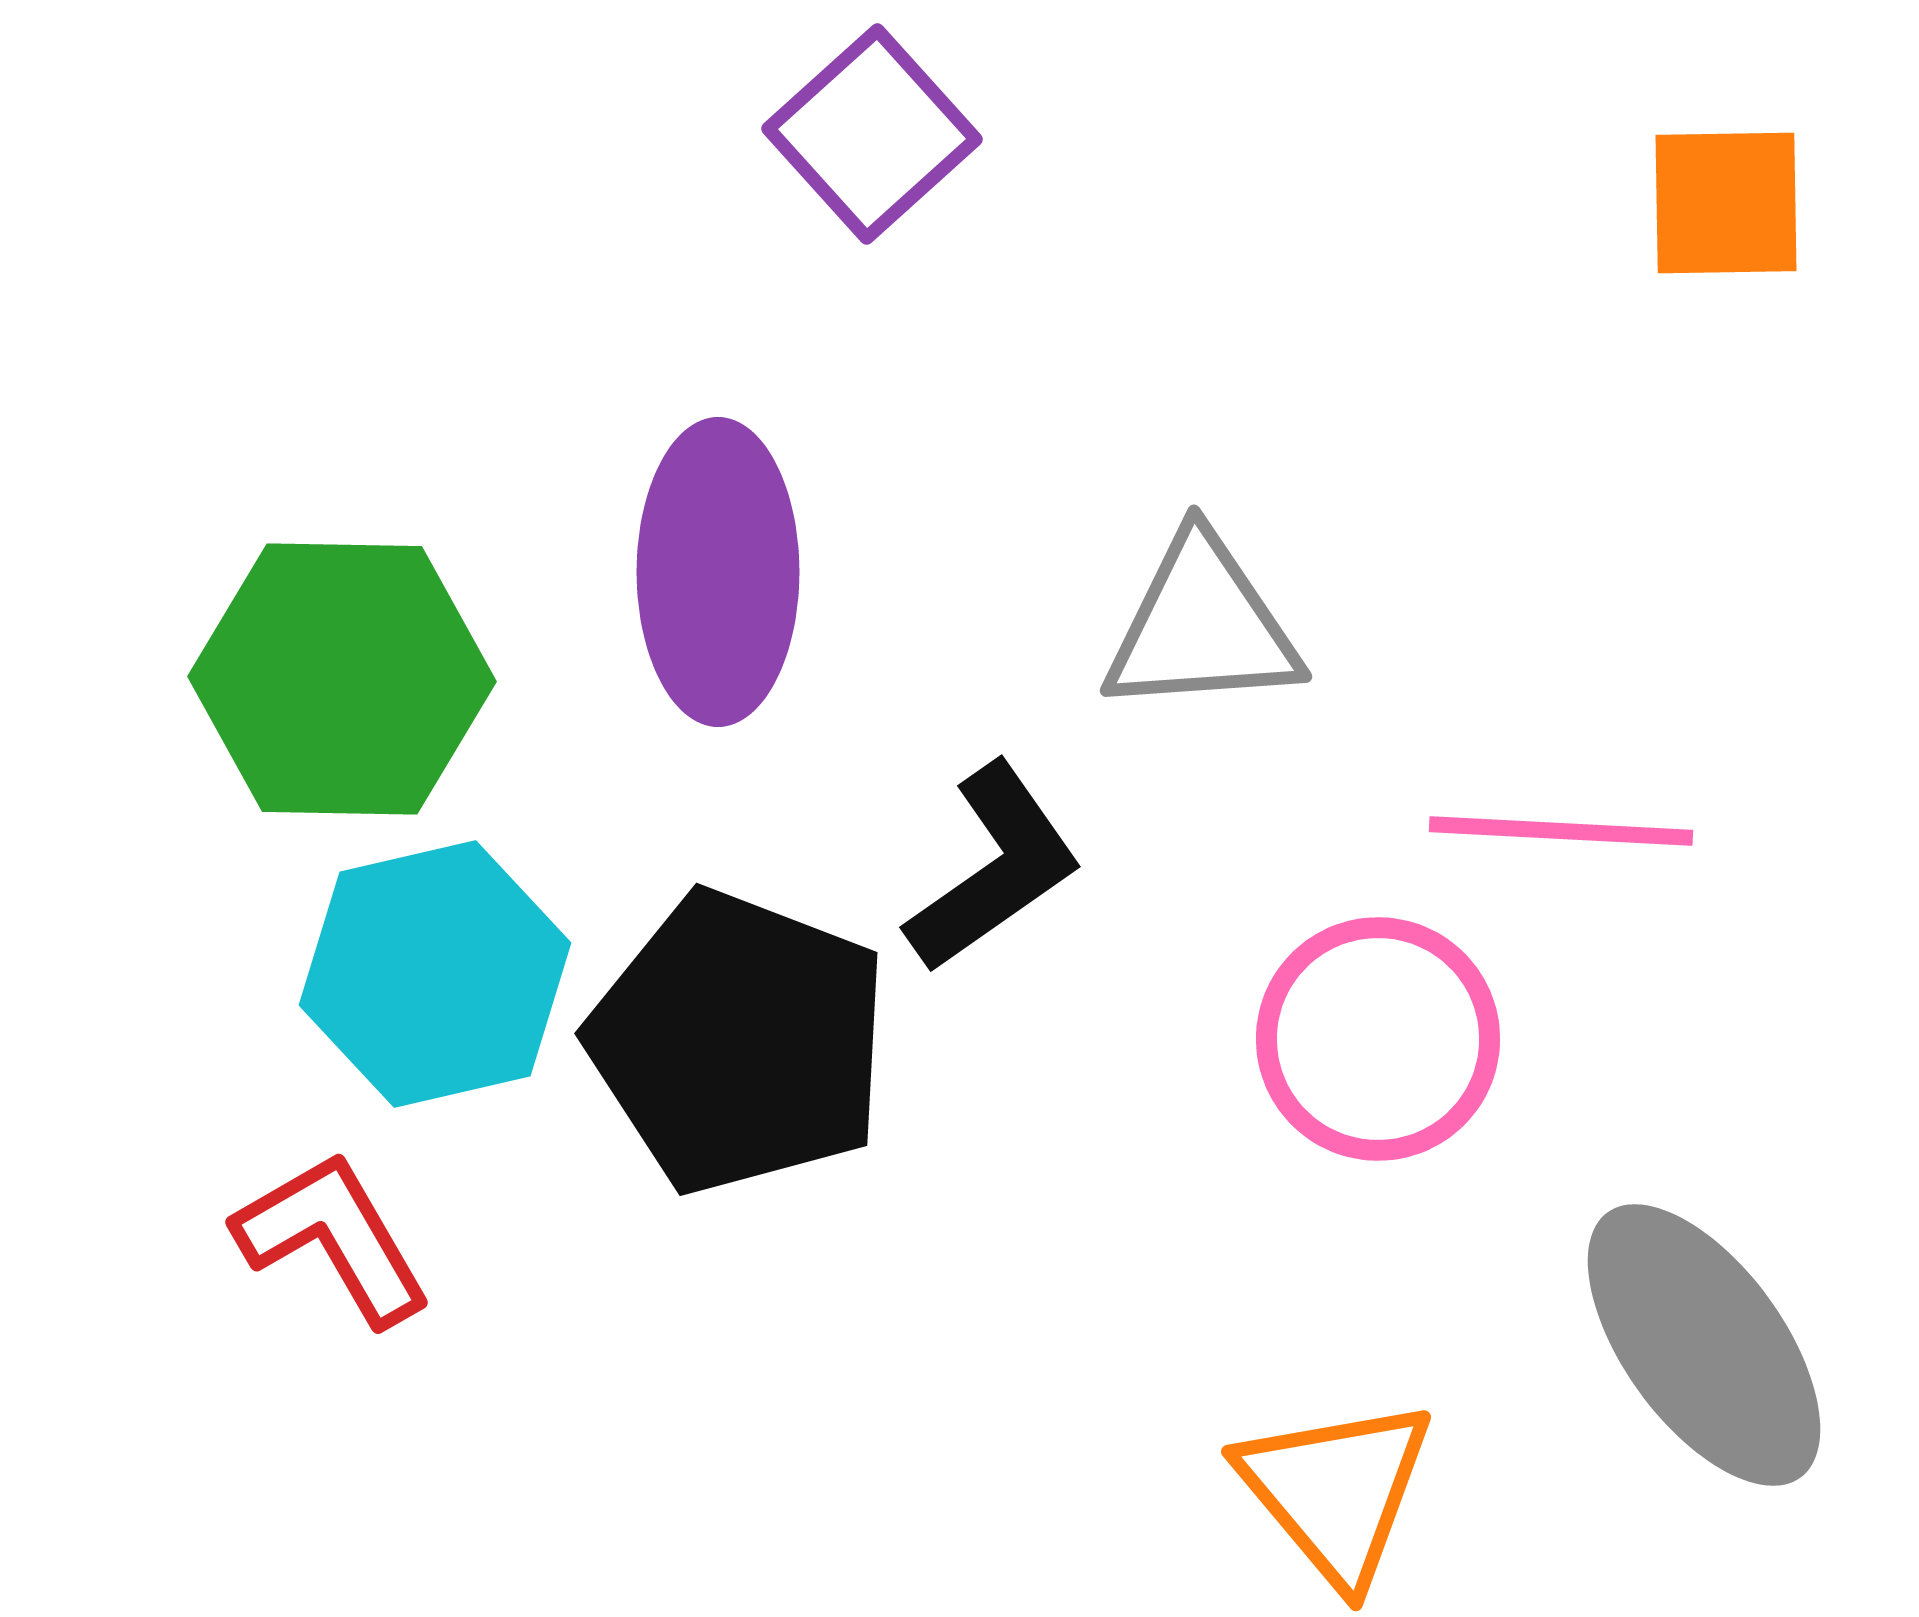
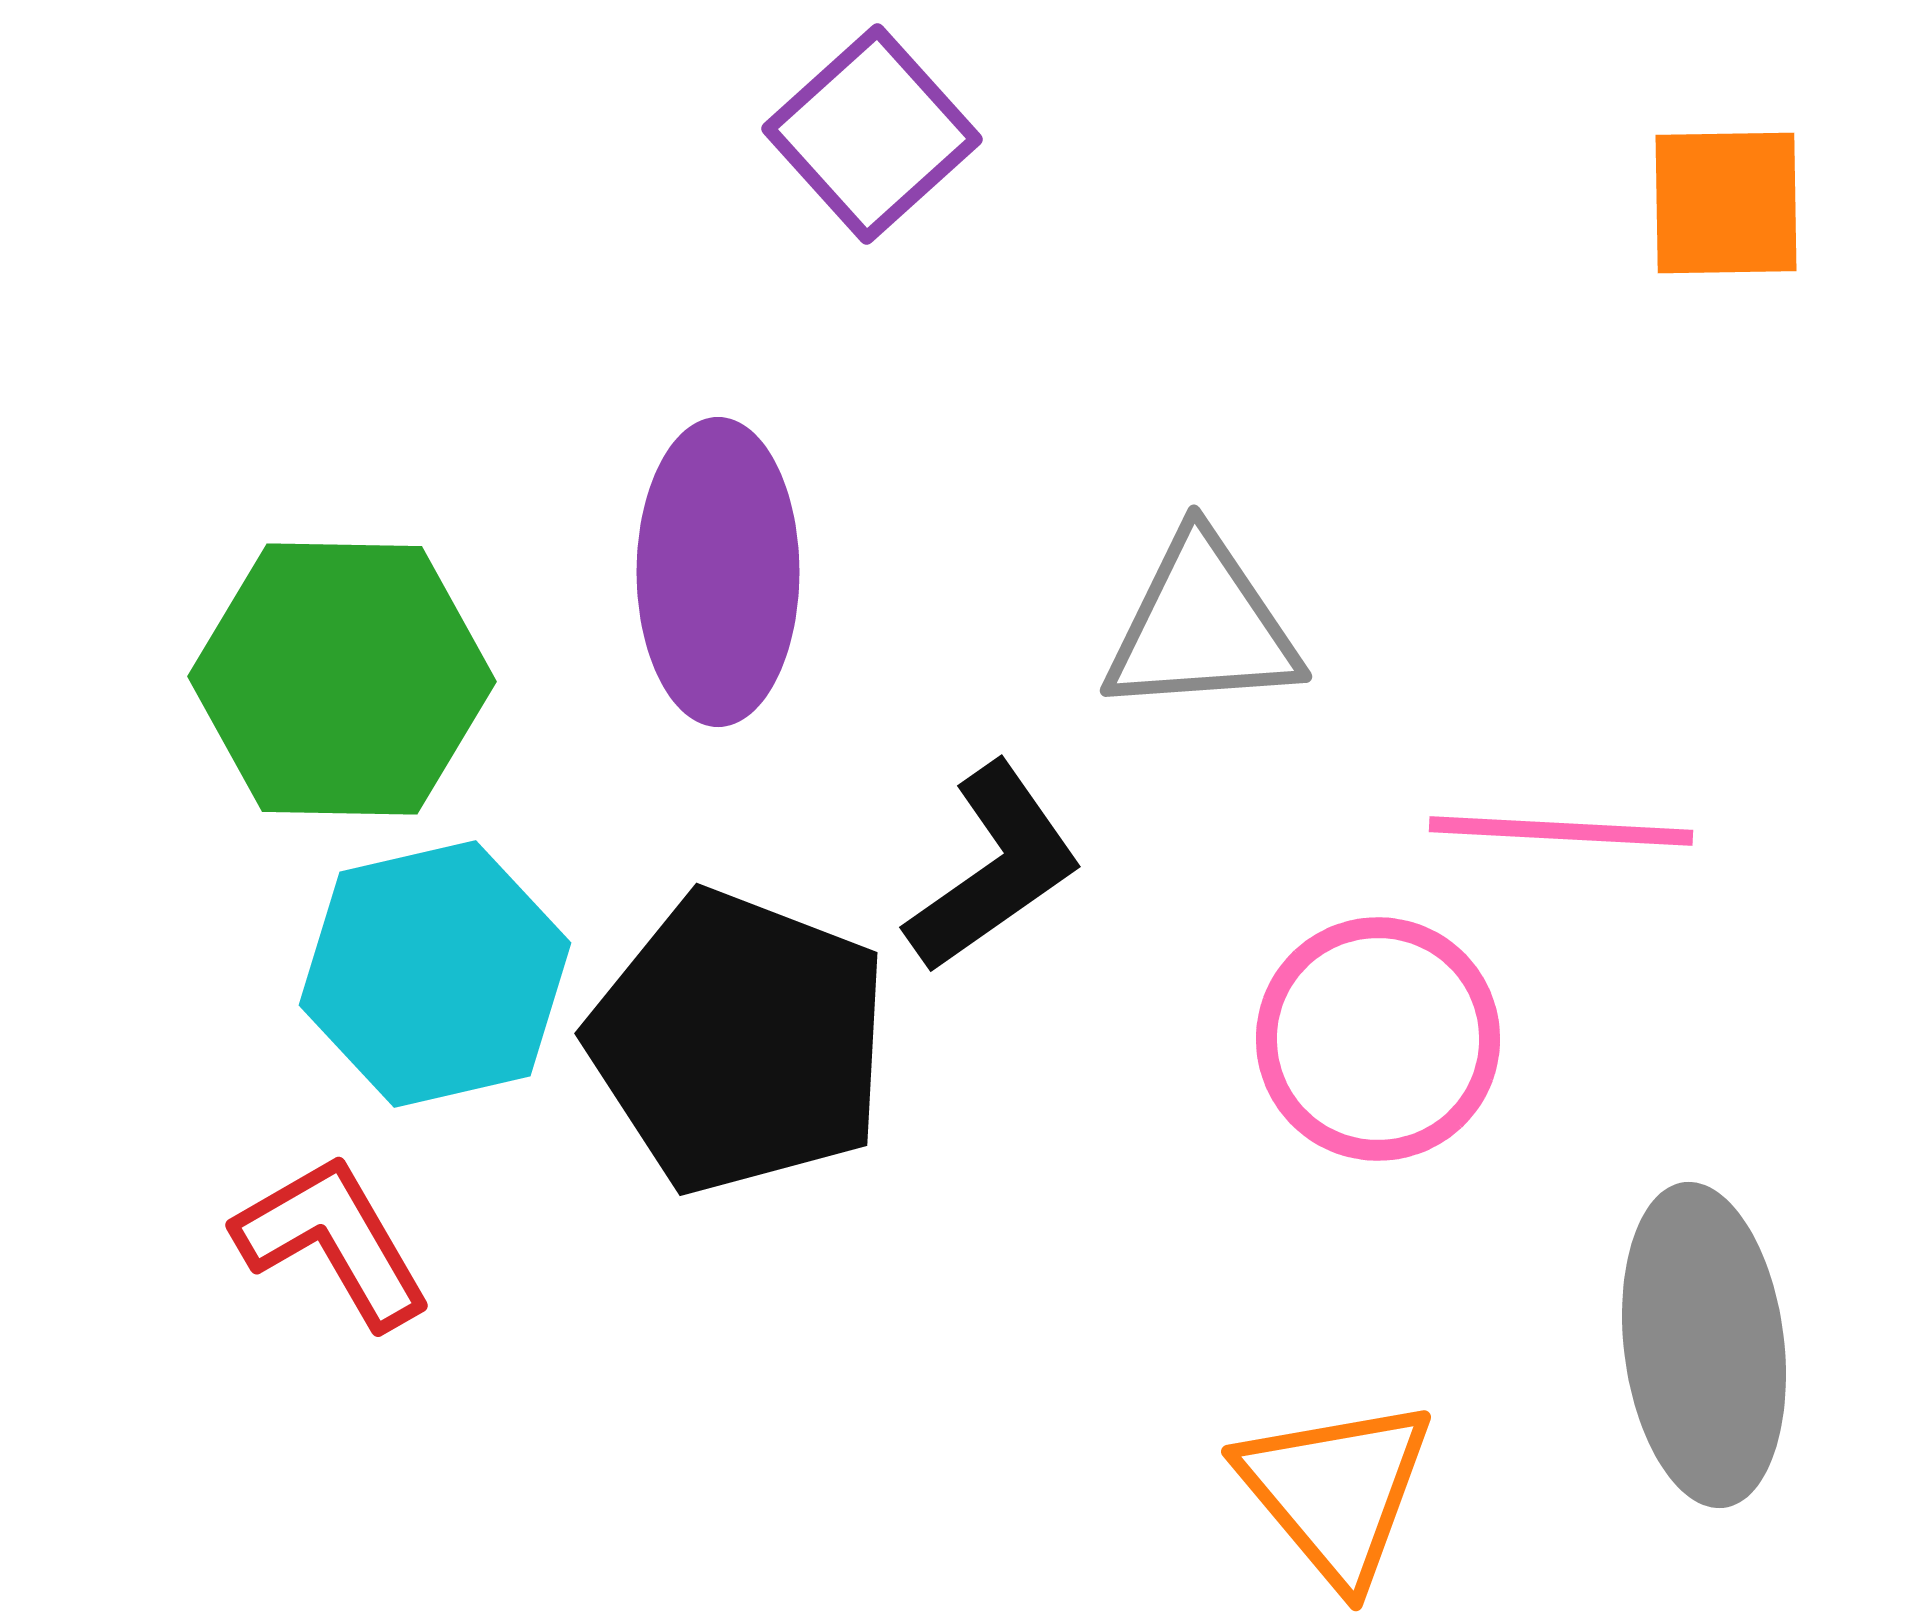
red L-shape: moved 3 px down
gray ellipse: rotated 29 degrees clockwise
